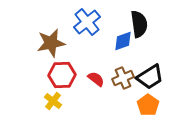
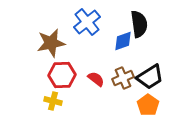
yellow cross: rotated 24 degrees counterclockwise
